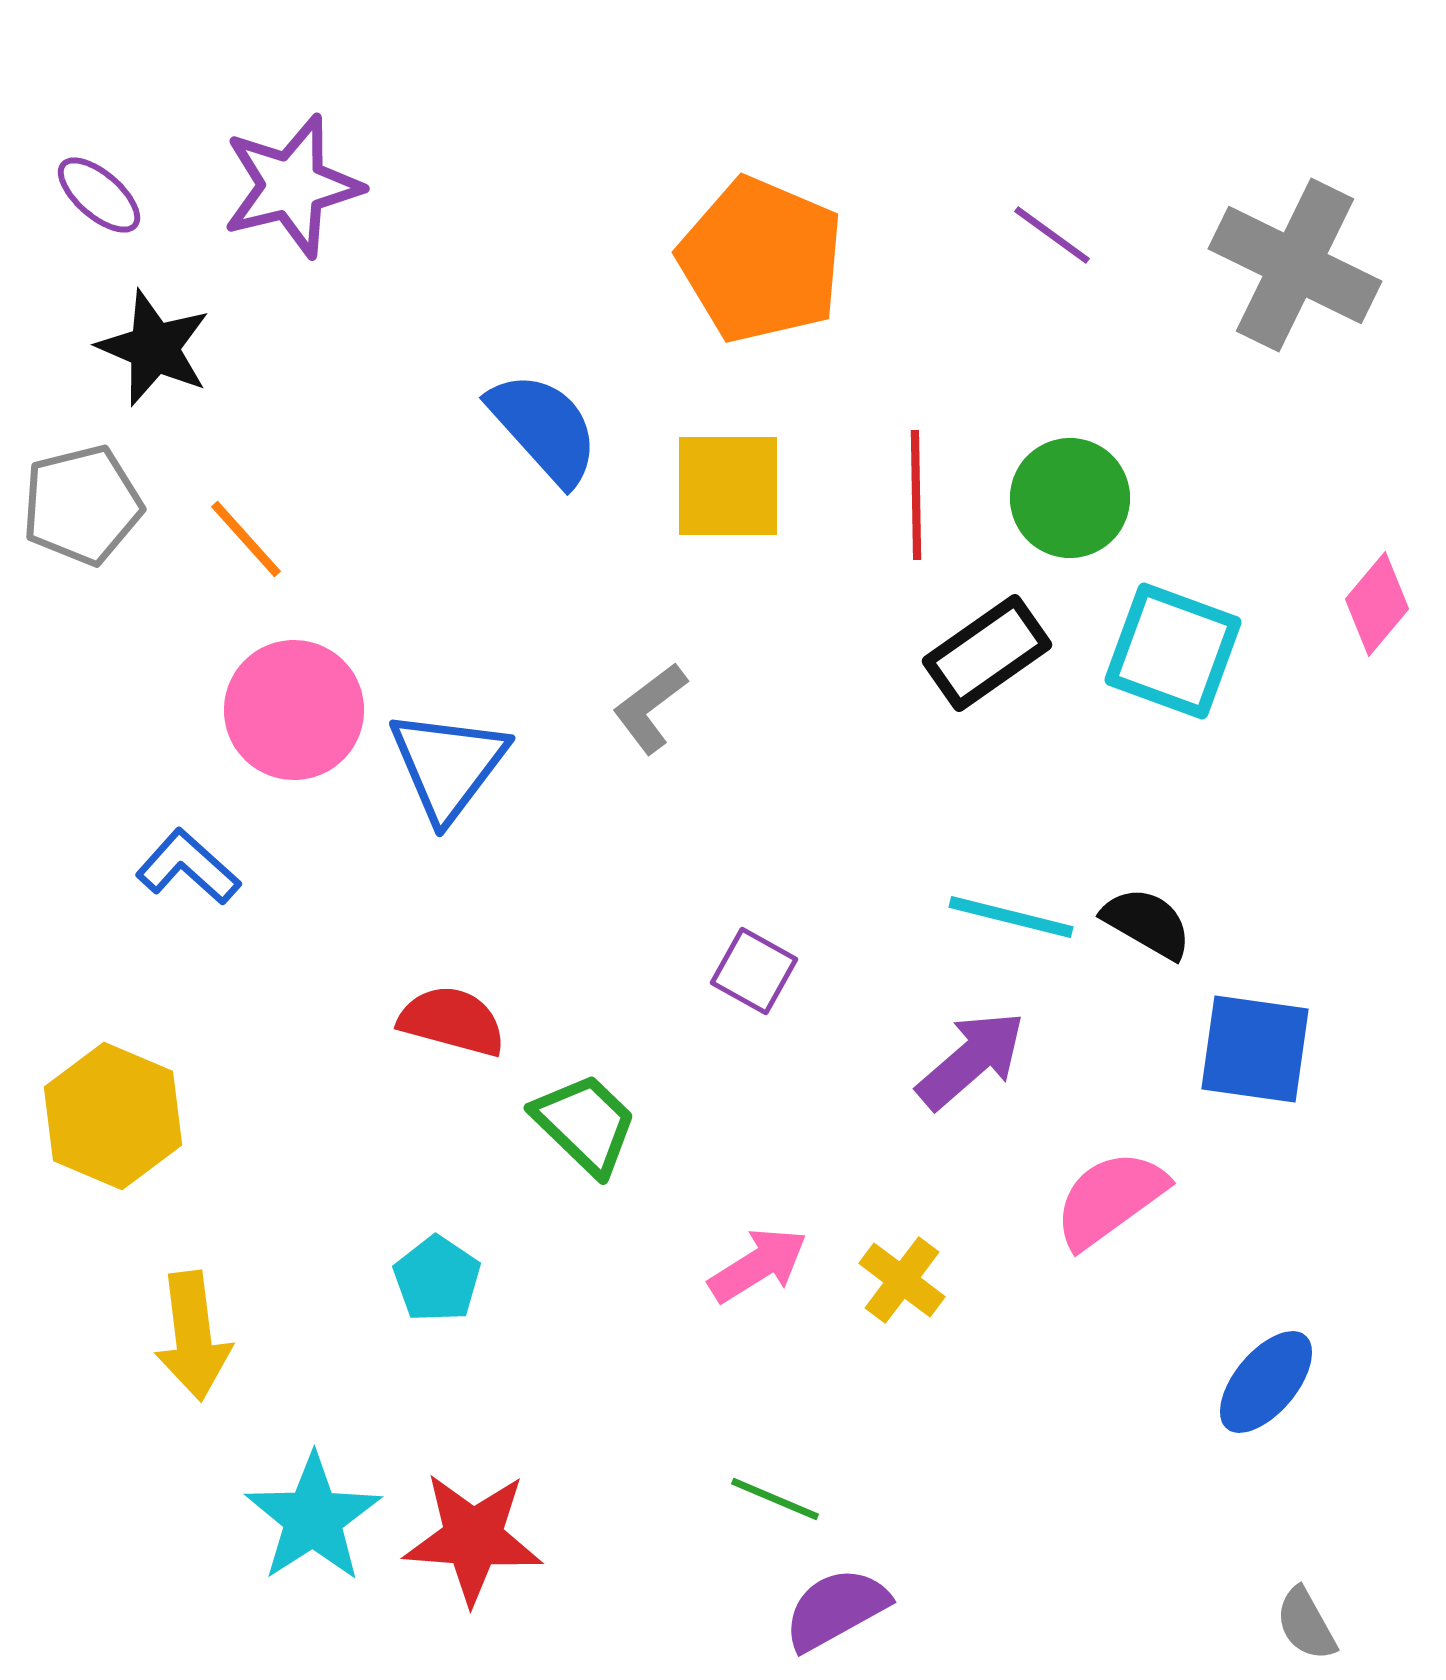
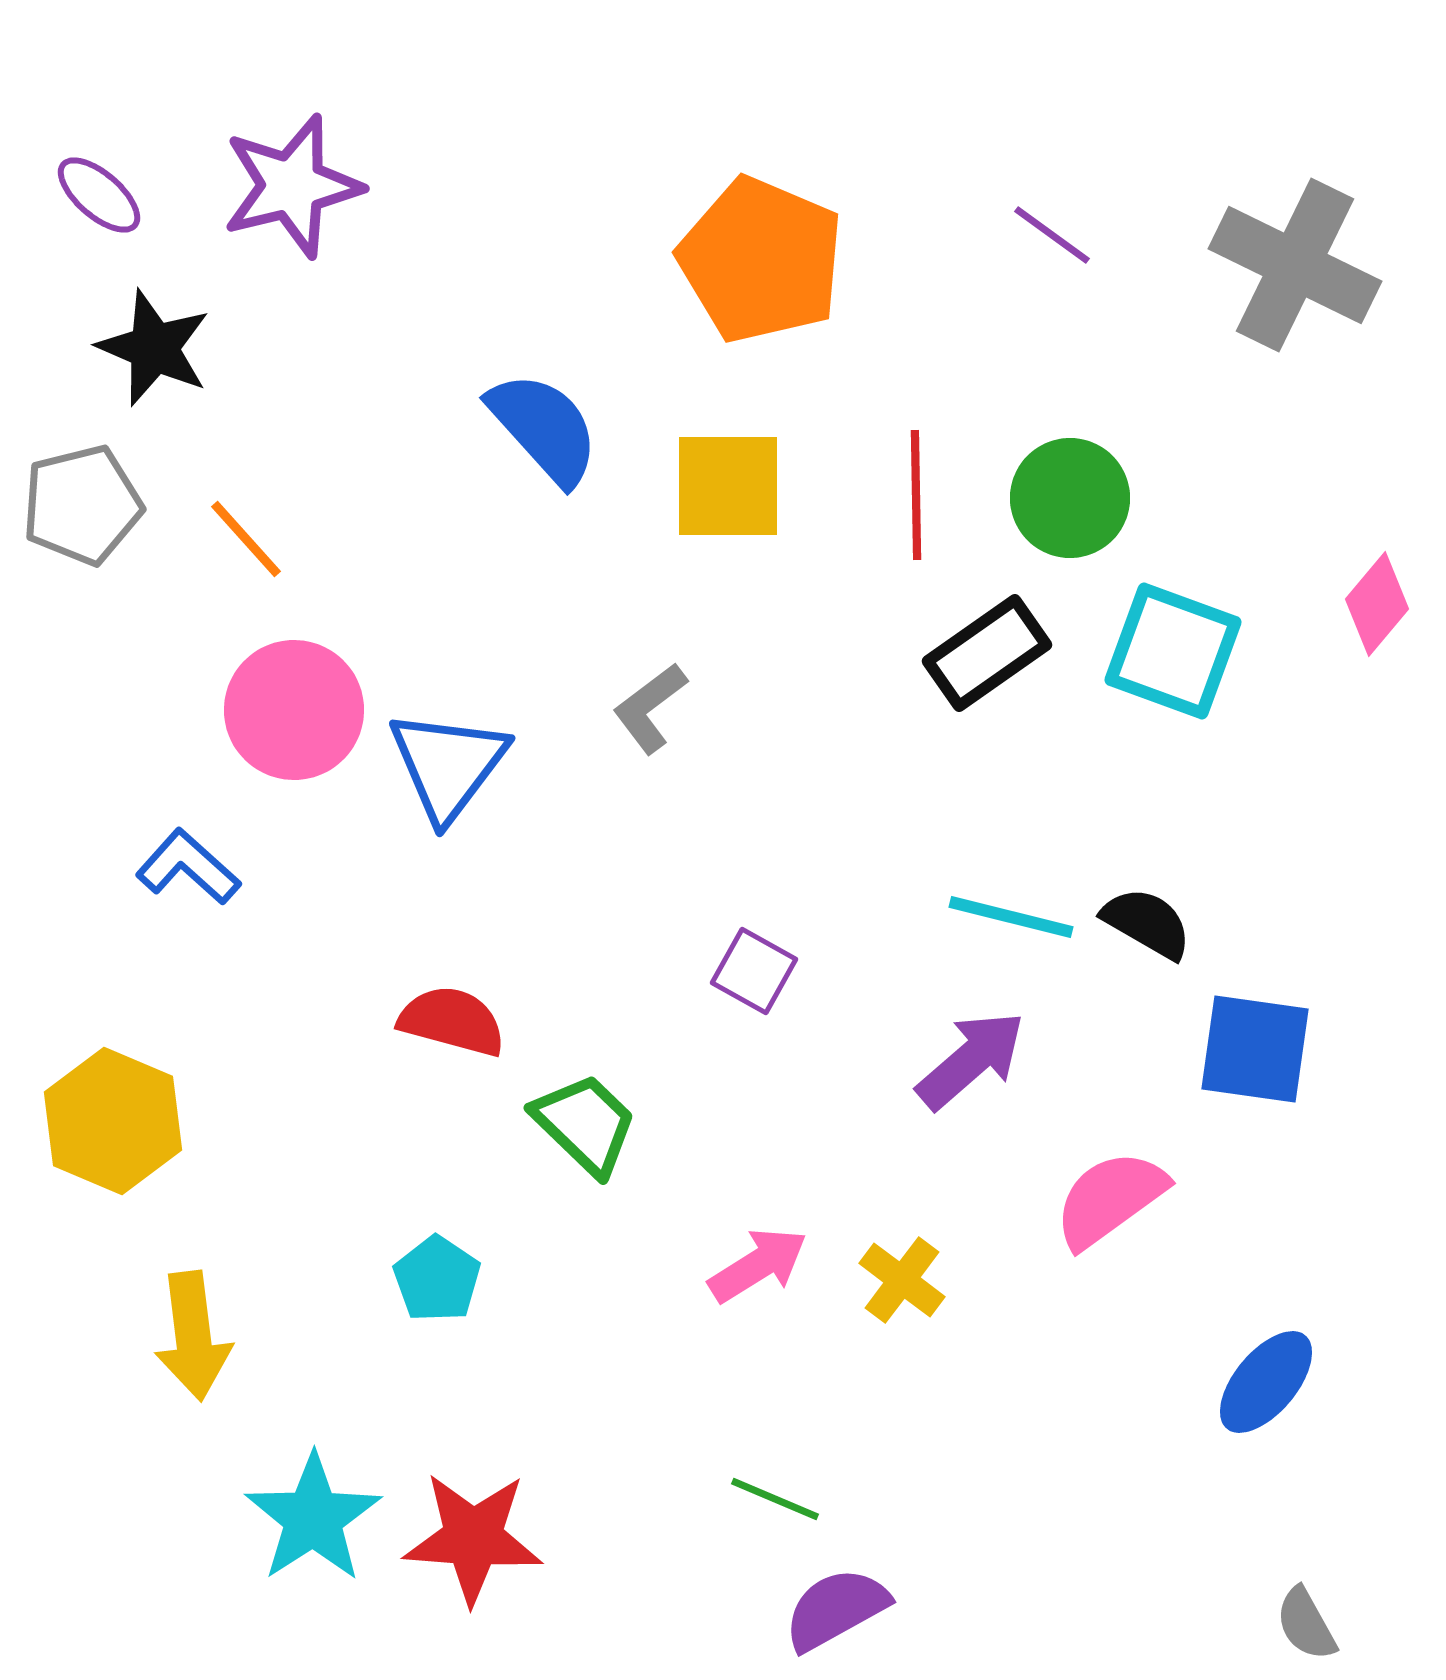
yellow hexagon: moved 5 px down
